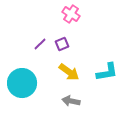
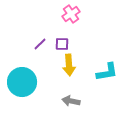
pink cross: rotated 24 degrees clockwise
purple square: rotated 24 degrees clockwise
yellow arrow: moved 7 px up; rotated 50 degrees clockwise
cyan circle: moved 1 px up
